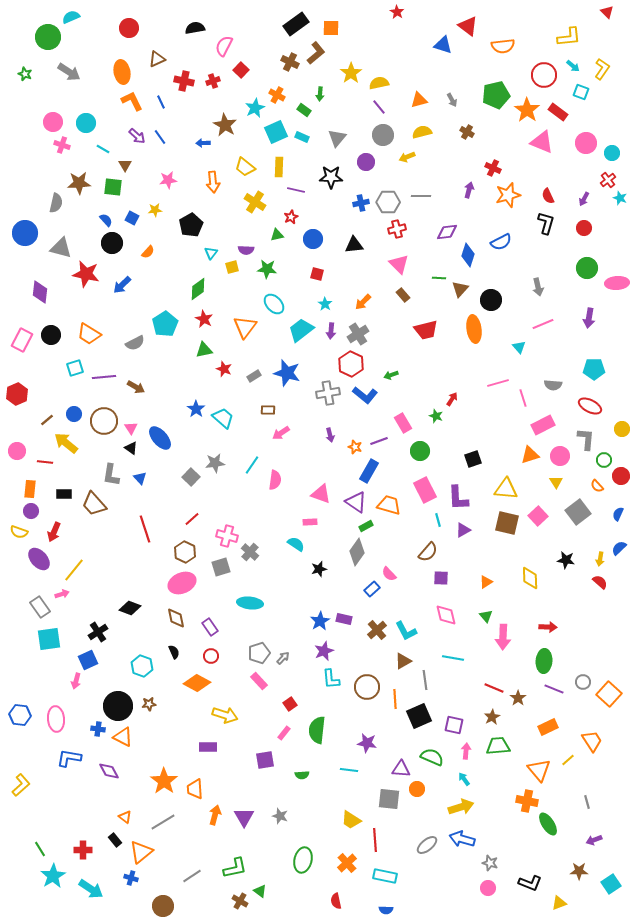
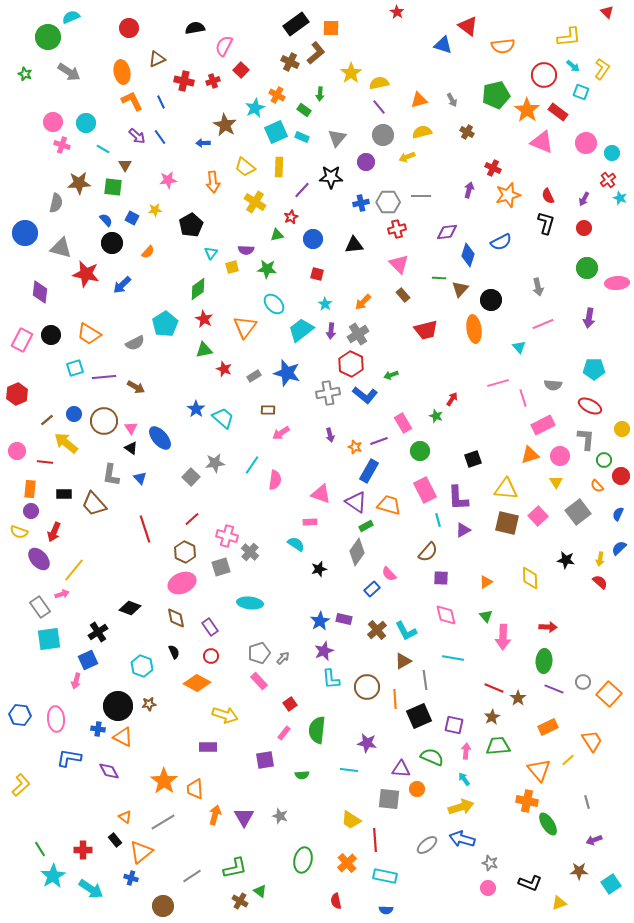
purple line at (296, 190): moved 6 px right; rotated 60 degrees counterclockwise
